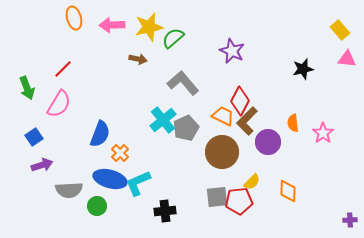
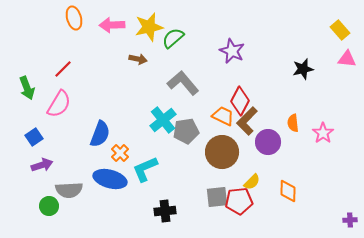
gray pentagon: moved 3 px down; rotated 15 degrees clockwise
cyan L-shape: moved 7 px right, 14 px up
green circle: moved 48 px left
